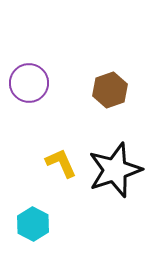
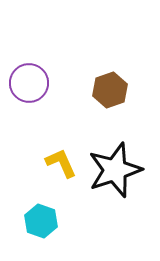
cyan hexagon: moved 8 px right, 3 px up; rotated 8 degrees counterclockwise
